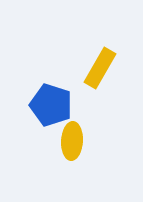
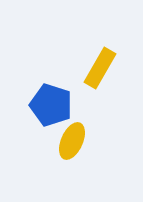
yellow ellipse: rotated 21 degrees clockwise
